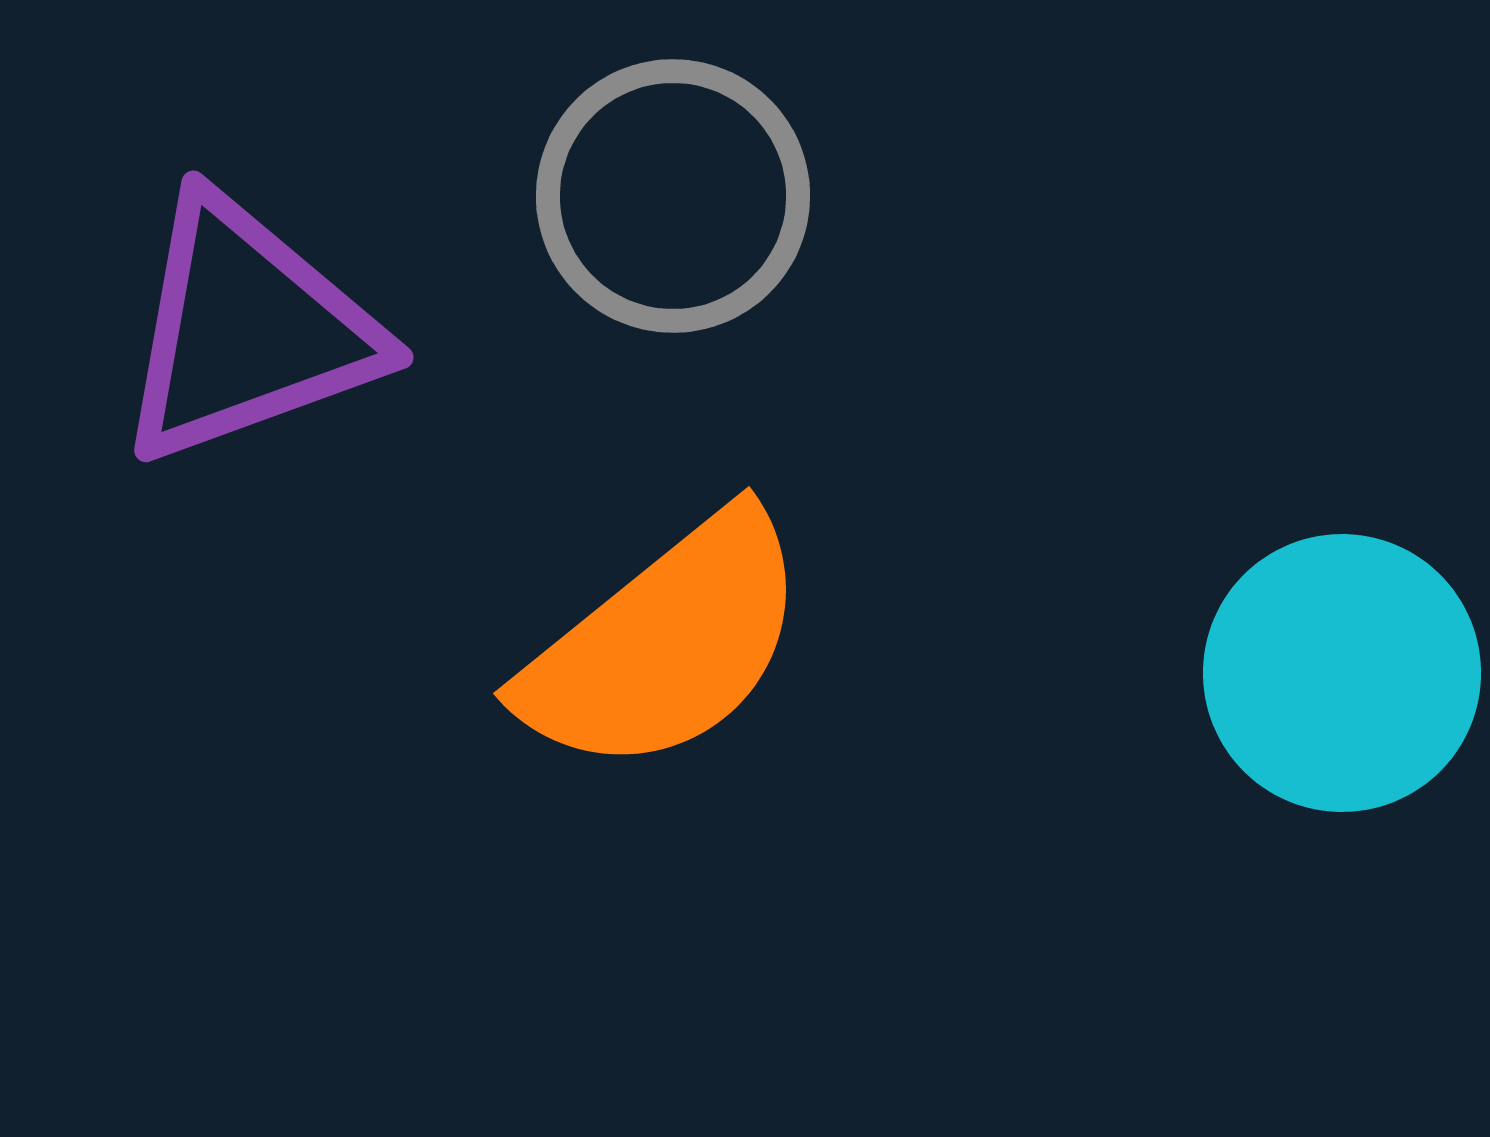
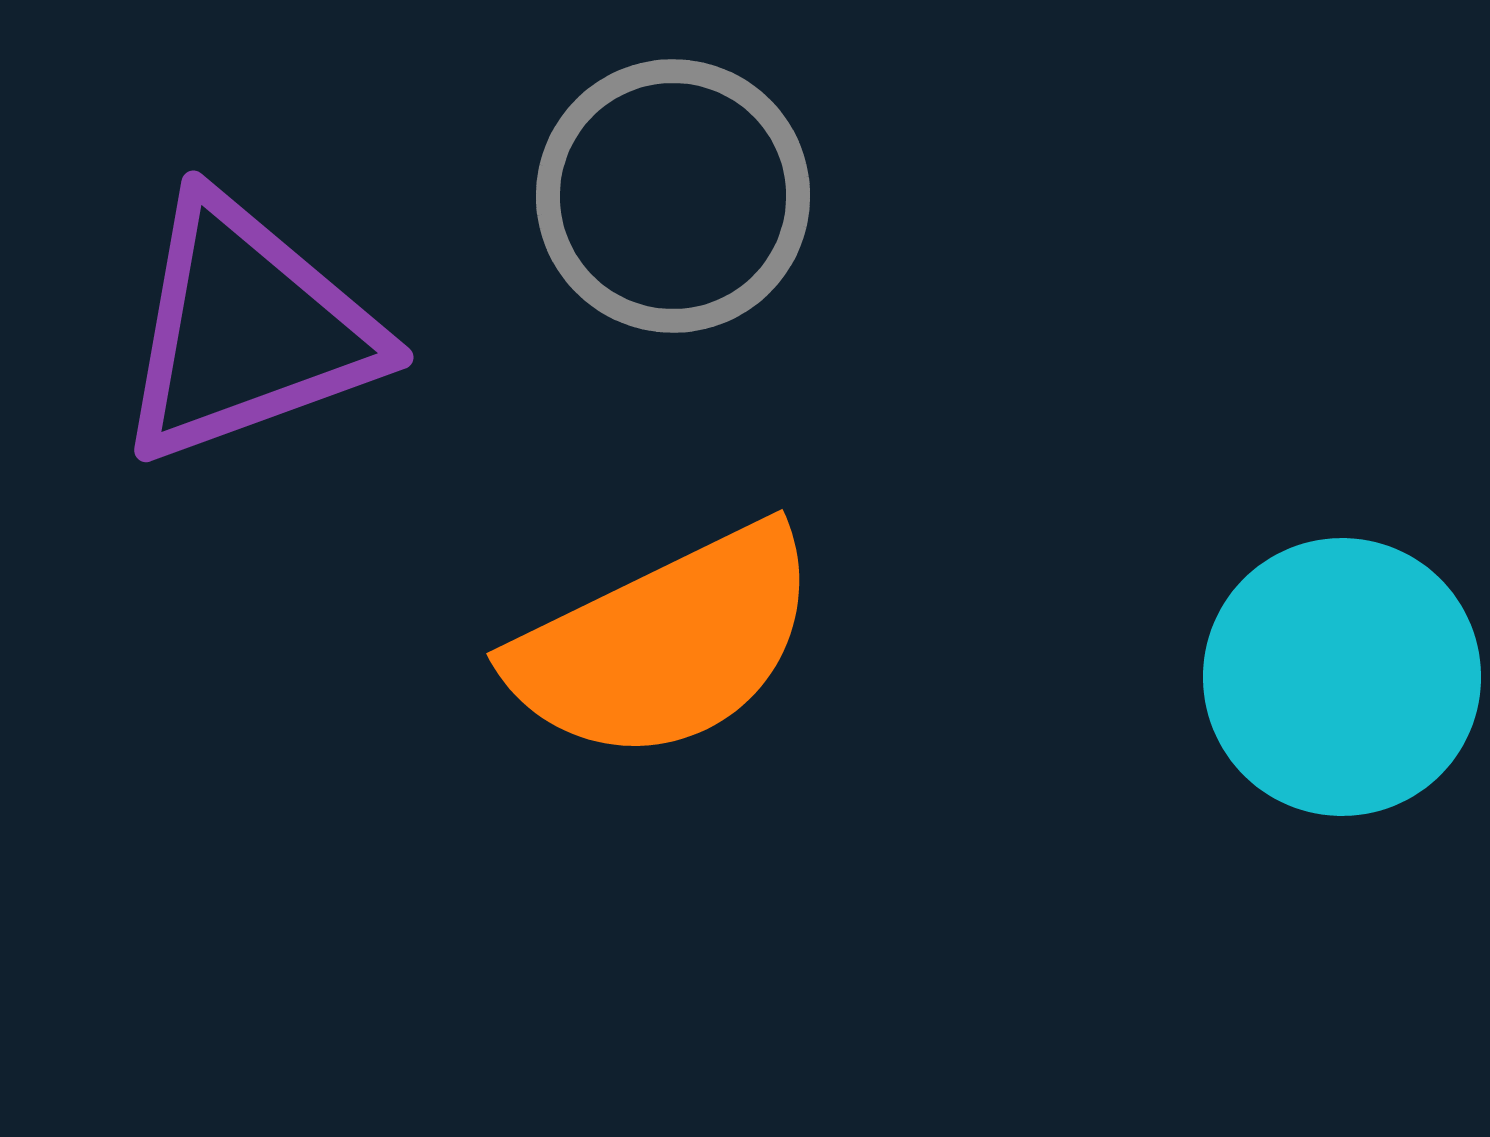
orange semicircle: rotated 13 degrees clockwise
cyan circle: moved 4 px down
